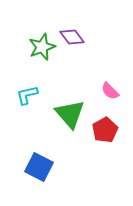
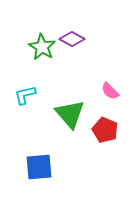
purple diamond: moved 2 px down; rotated 25 degrees counterclockwise
green star: rotated 20 degrees counterclockwise
cyan L-shape: moved 2 px left
red pentagon: rotated 20 degrees counterclockwise
blue square: rotated 32 degrees counterclockwise
